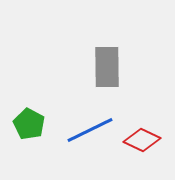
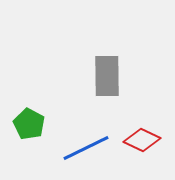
gray rectangle: moved 9 px down
blue line: moved 4 px left, 18 px down
